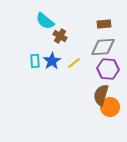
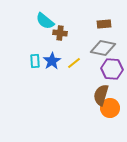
brown cross: moved 3 px up; rotated 24 degrees counterclockwise
gray diamond: moved 1 px down; rotated 15 degrees clockwise
purple hexagon: moved 4 px right
orange circle: moved 1 px down
